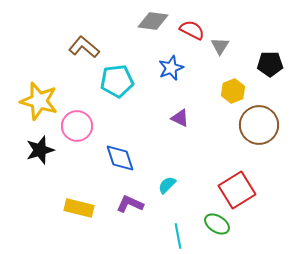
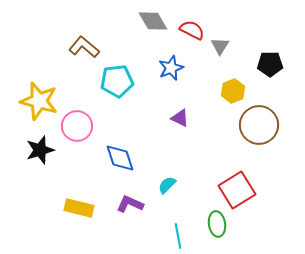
gray diamond: rotated 52 degrees clockwise
green ellipse: rotated 50 degrees clockwise
